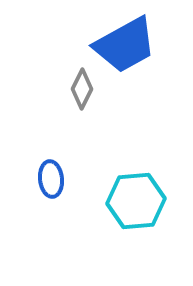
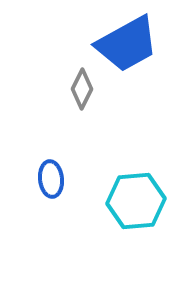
blue trapezoid: moved 2 px right, 1 px up
